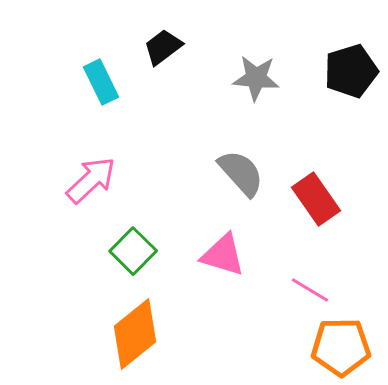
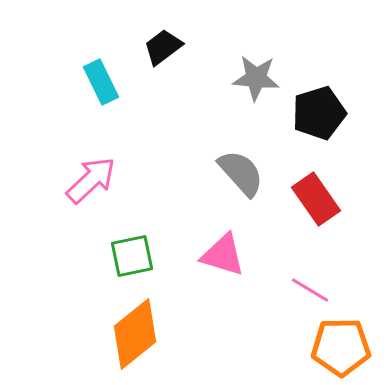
black pentagon: moved 32 px left, 42 px down
green square: moved 1 px left, 5 px down; rotated 33 degrees clockwise
